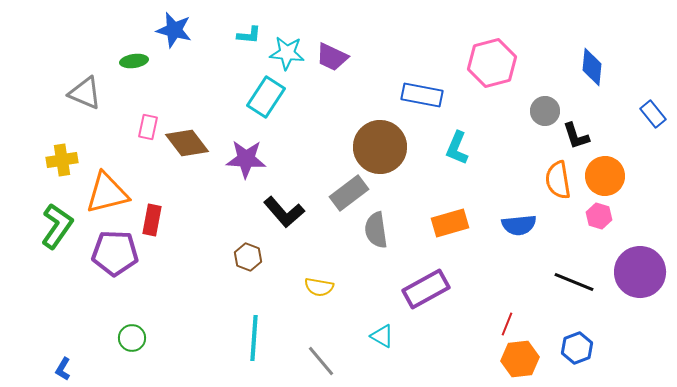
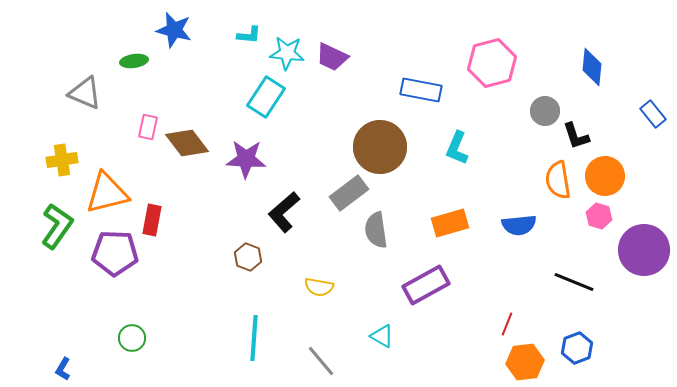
blue rectangle at (422, 95): moved 1 px left, 5 px up
black L-shape at (284, 212): rotated 90 degrees clockwise
purple circle at (640, 272): moved 4 px right, 22 px up
purple rectangle at (426, 289): moved 4 px up
orange hexagon at (520, 359): moved 5 px right, 3 px down
